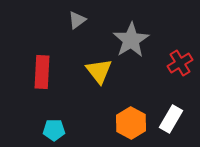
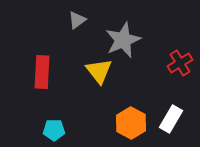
gray star: moved 8 px left; rotated 9 degrees clockwise
